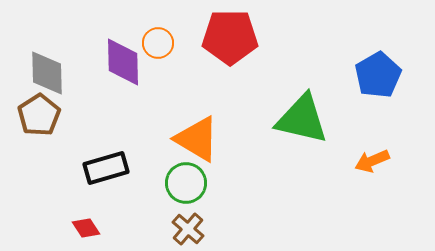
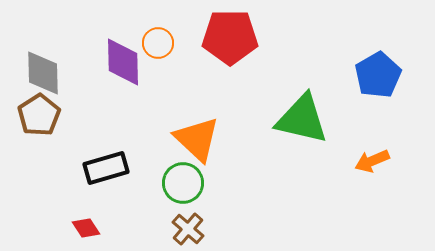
gray diamond: moved 4 px left
orange triangle: rotated 12 degrees clockwise
green circle: moved 3 px left
